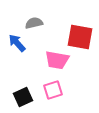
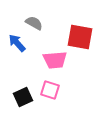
gray semicircle: rotated 42 degrees clockwise
pink trapezoid: moved 2 px left; rotated 15 degrees counterclockwise
pink square: moved 3 px left; rotated 36 degrees clockwise
